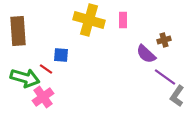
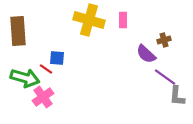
blue square: moved 4 px left, 3 px down
gray L-shape: rotated 30 degrees counterclockwise
